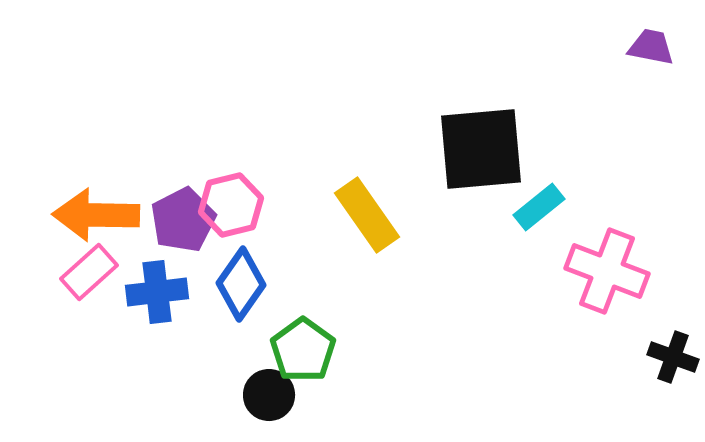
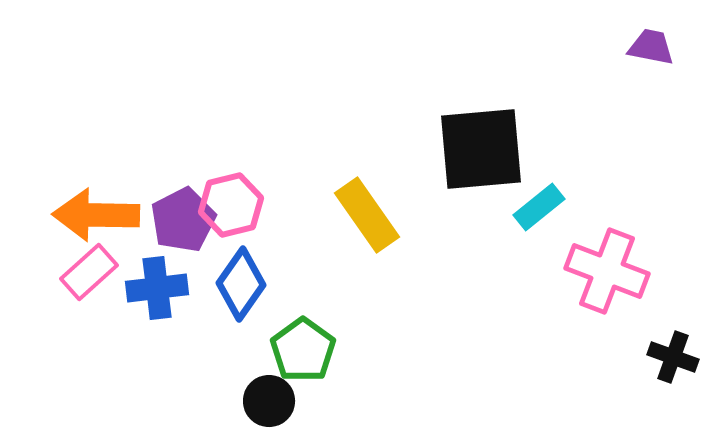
blue cross: moved 4 px up
black circle: moved 6 px down
